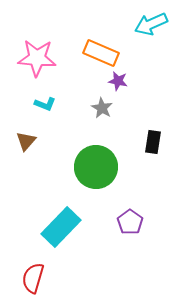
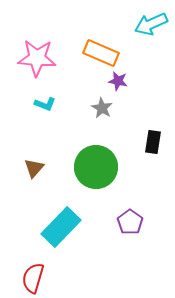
brown triangle: moved 8 px right, 27 px down
